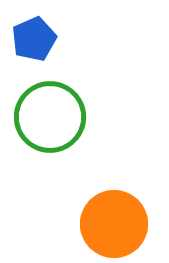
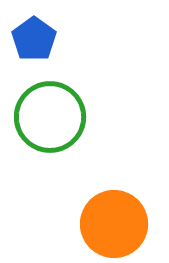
blue pentagon: rotated 12 degrees counterclockwise
